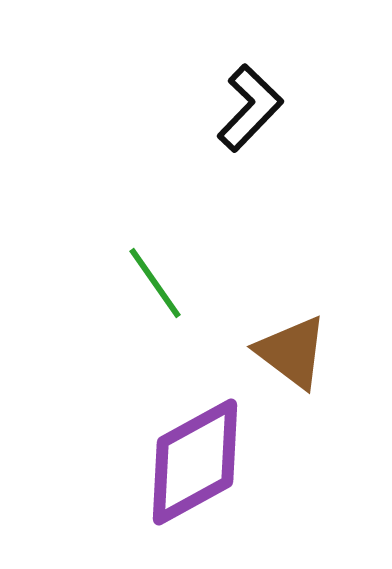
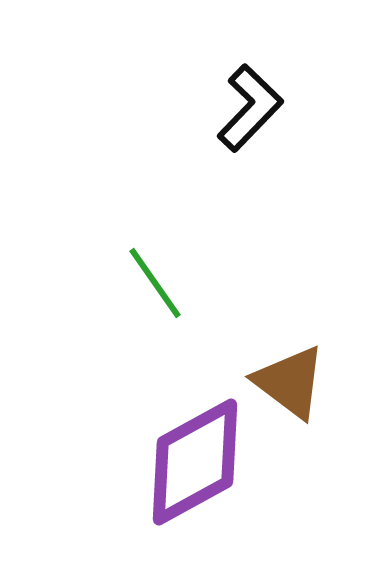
brown triangle: moved 2 px left, 30 px down
